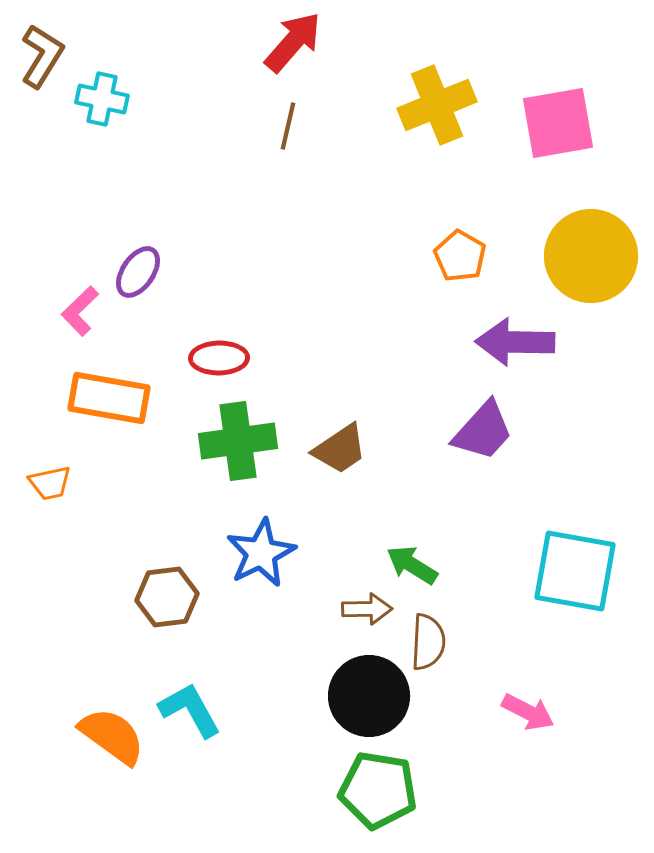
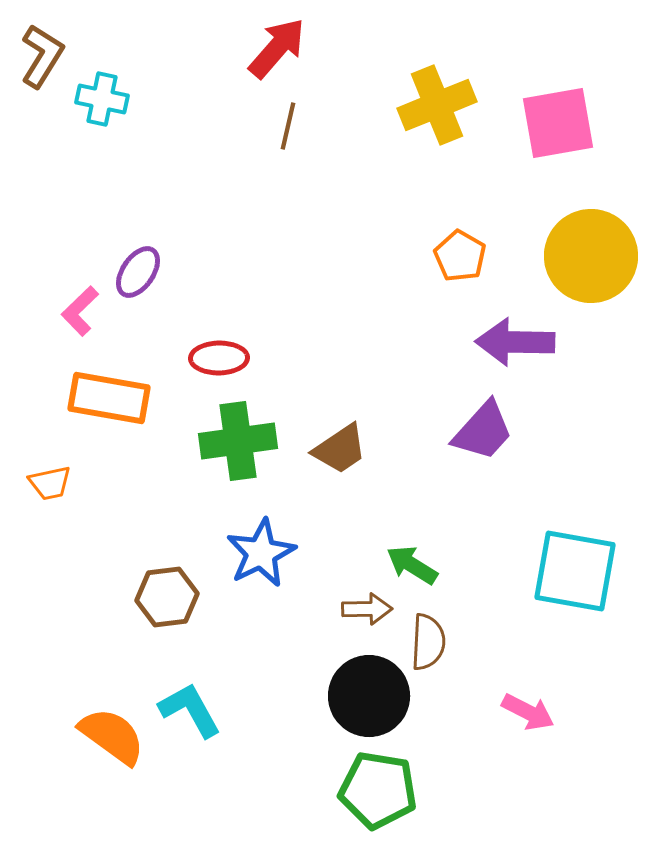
red arrow: moved 16 px left, 6 px down
